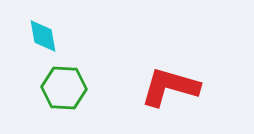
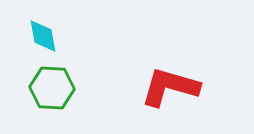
green hexagon: moved 12 px left
